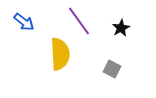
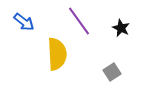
black star: rotated 18 degrees counterclockwise
yellow semicircle: moved 3 px left
gray square: moved 3 px down; rotated 30 degrees clockwise
